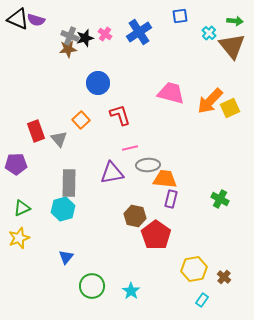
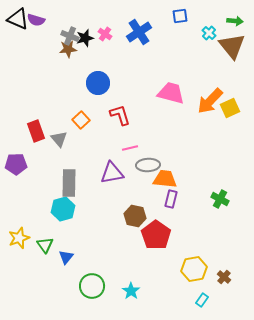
green triangle: moved 23 px right, 37 px down; rotated 42 degrees counterclockwise
